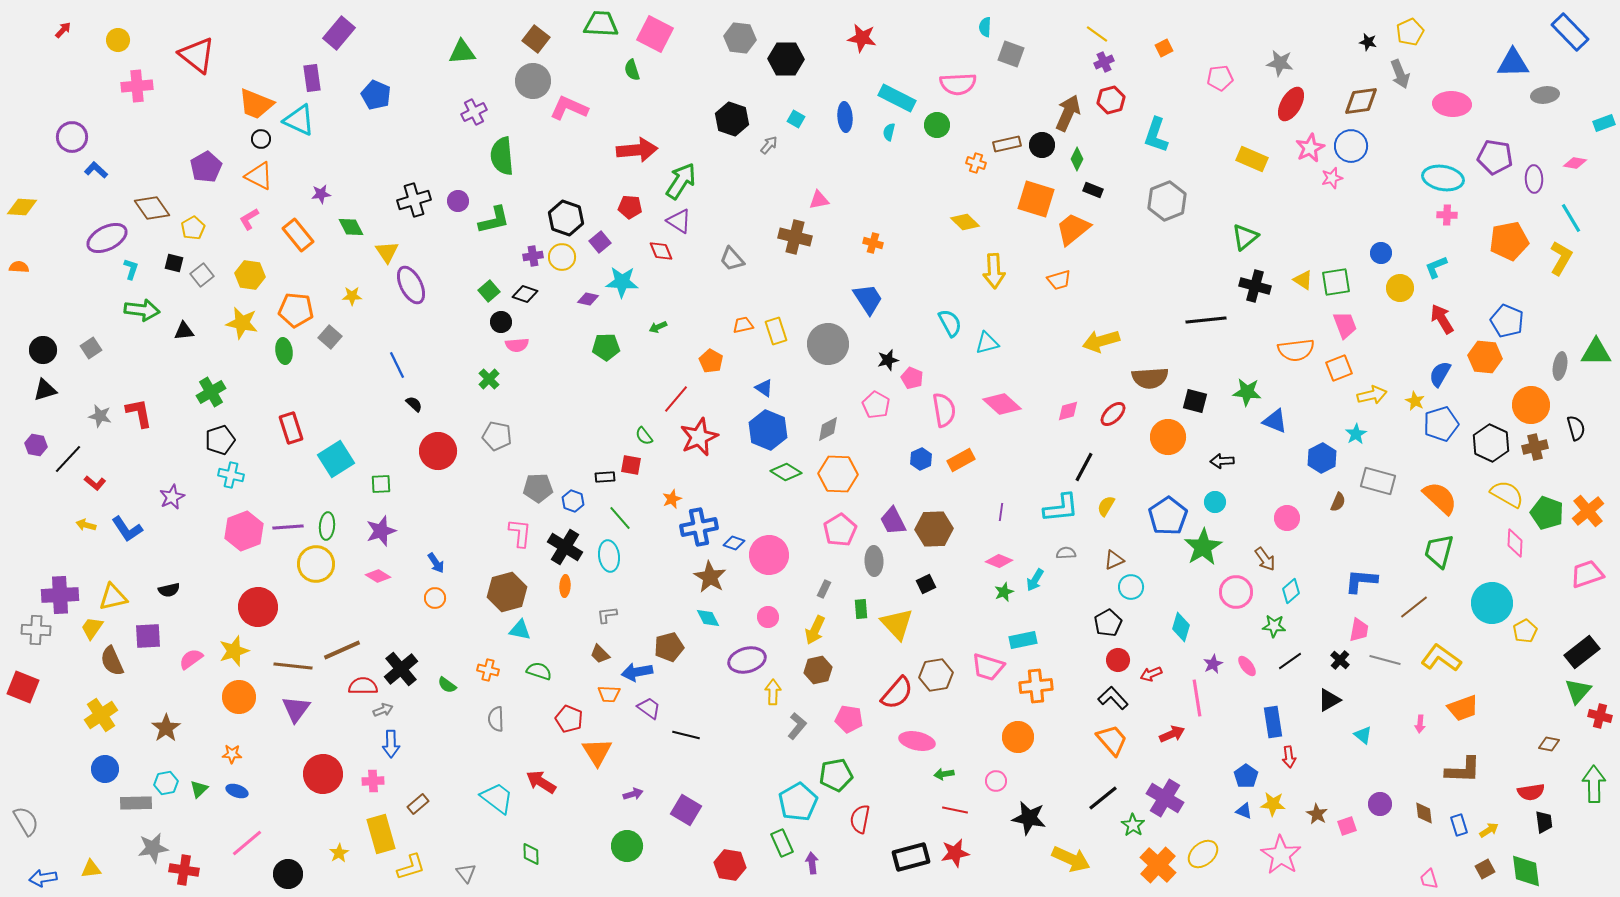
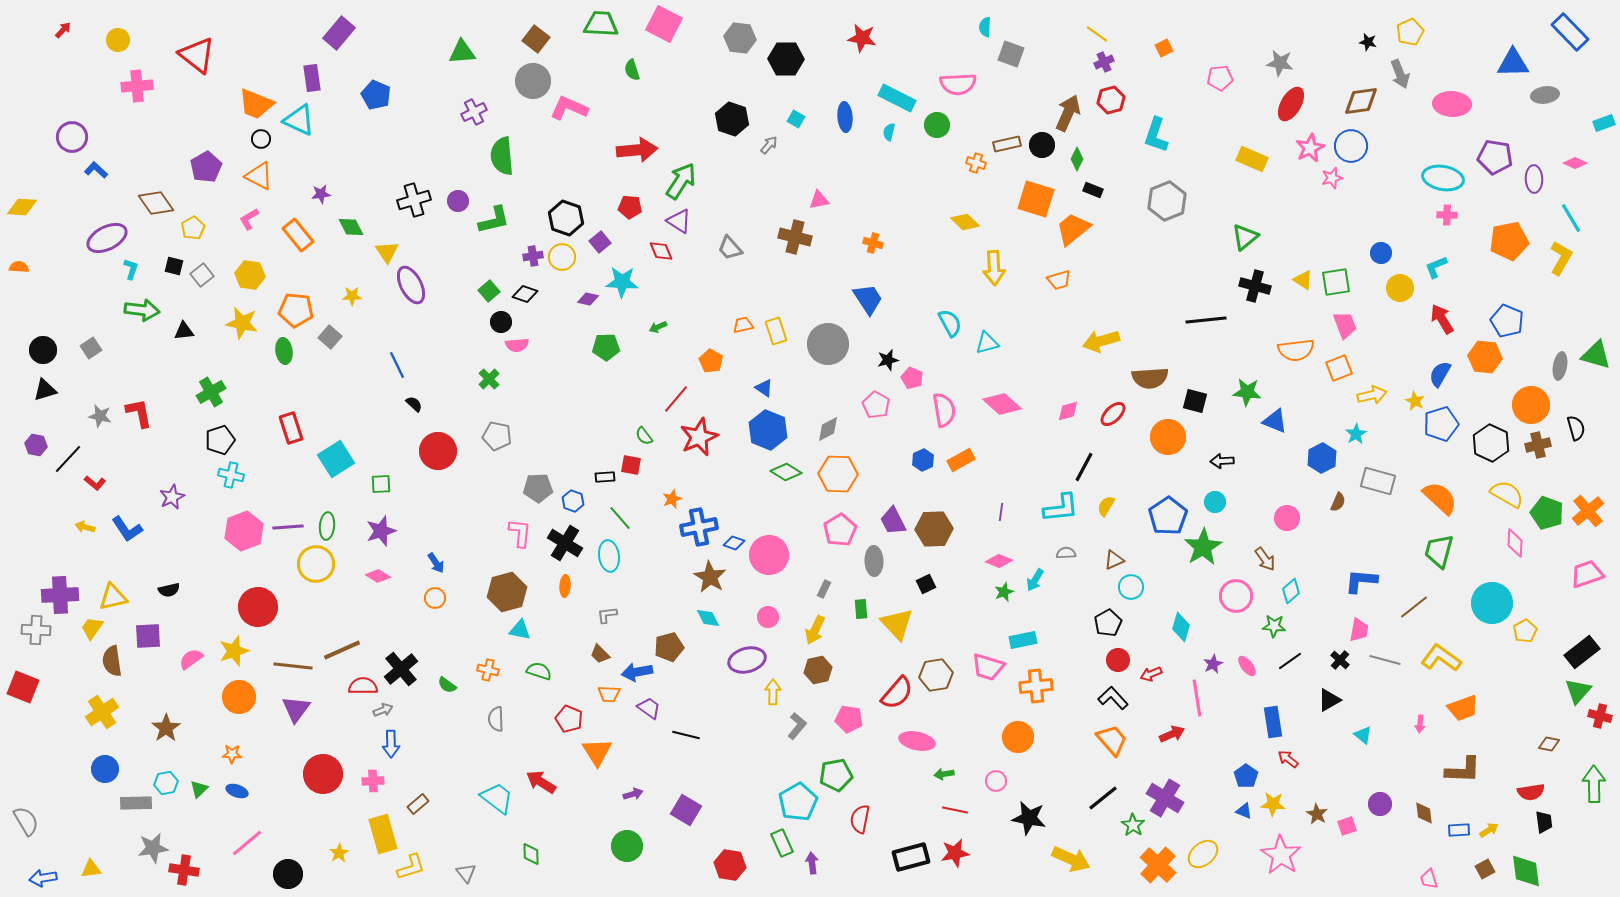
pink square at (655, 34): moved 9 px right, 10 px up
pink diamond at (1575, 163): rotated 15 degrees clockwise
brown diamond at (152, 208): moved 4 px right, 5 px up
gray trapezoid at (732, 259): moved 2 px left, 11 px up
black square at (174, 263): moved 3 px down
yellow arrow at (994, 271): moved 3 px up
green triangle at (1596, 352): moved 3 px down; rotated 16 degrees clockwise
brown cross at (1535, 447): moved 3 px right, 2 px up
blue hexagon at (921, 459): moved 2 px right, 1 px down
yellow arrow at (86, 525): moved 1 px left, 2 px down
black cross at (565, 547): moved 4 px up
pink circle at (1236, 592): moved 4 px down
brown semicircle at (112, 661): rotated 16 degrees clockwise
yellow cross at (101, 715): moved 1 px right, 3 px up
red arrow at (1289, 757): moved 1 px left, 2 px down; rotated 135 degrees clockwise
blue rectangle at (1459, 825): moved 5 px down; rotated 75 degrees counterclockwise
yellow rectangle at (381, 834): moved 2 px right
